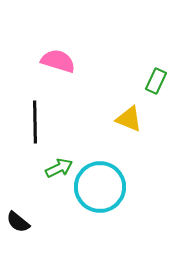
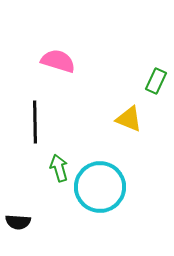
green arrow: rotated 80 degrees counterclockwise
black semicircle: rotated 35 degrees counterclockwise
